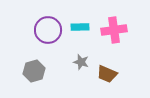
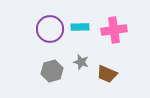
purple circle: moved 2 px right, 1 px up
gray hexagon: moved 18 px right
